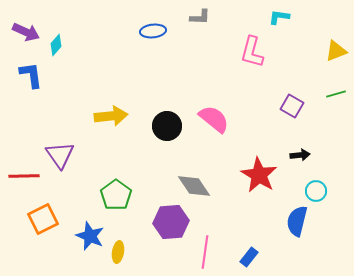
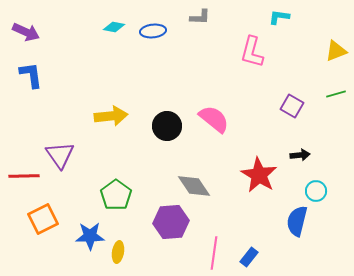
cyan diamond: moved 58 px right, 18 px up; rotated 60 degrees clockwise
blue star: rotated 24 degrees counterclockwise
pink line: moved 9 px right, 1 px down
